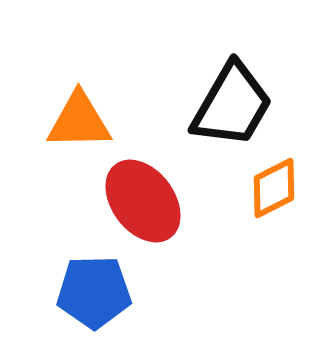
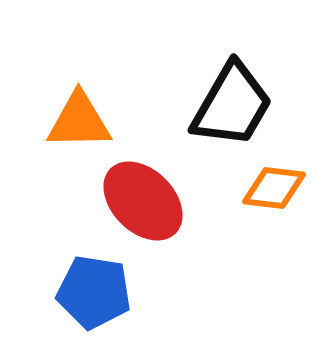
orange diamond: rotated 34 degrees clockwise
red ellipse: rotated 8 degrees counterclockwise
blue pentagon: rotated 10 degrees clockwise
